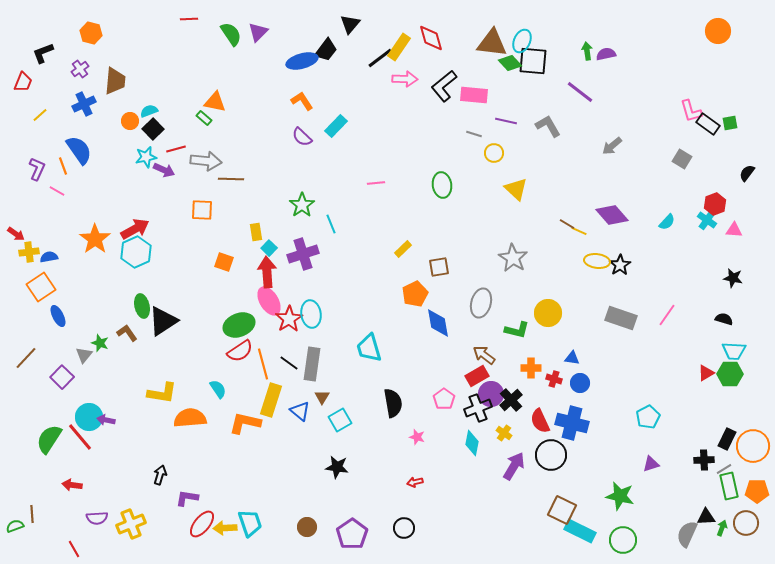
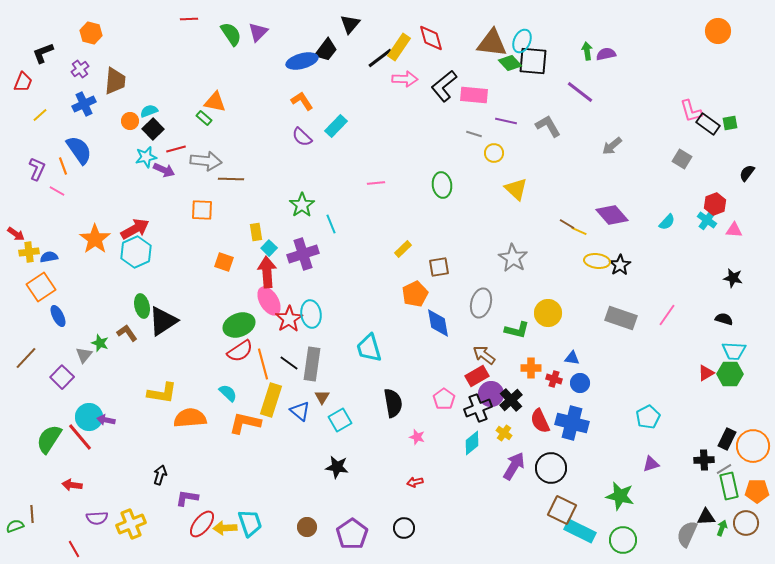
cyan semicircle at (218, 389): moved 10 px right, 4 px down; rotated 12 degrees counterclockwise
cyan diamond at (472, 443): rotated 40 degrees clockwise
black circle at (551, 455): moved 13 px down
